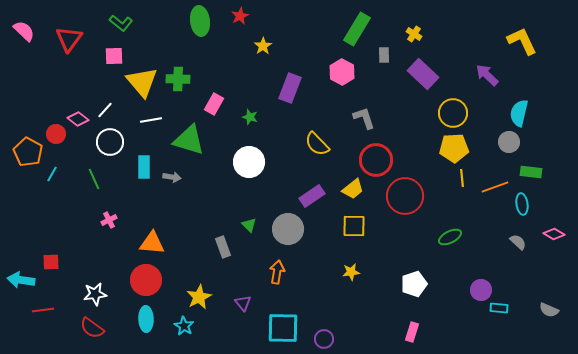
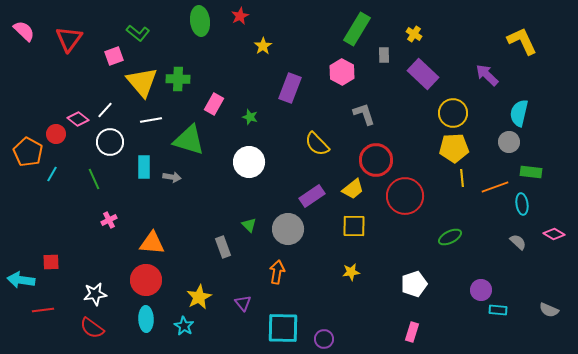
green L-shape at (121, 23): moved 17 px right, 10 px down
pink square at (114, 56): rotated 18 degrees counterclockwise
gray L-shape at (364, 118): moved 4 px up
cyan rectangle at (499, 308): moved 1 px left, 2 px down
